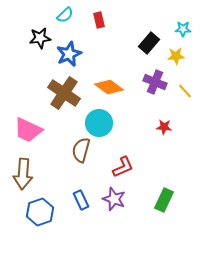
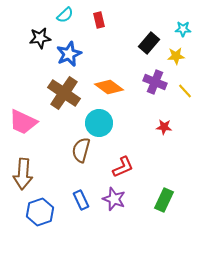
pink trapezoid: moved 5 px left, 8 px up
